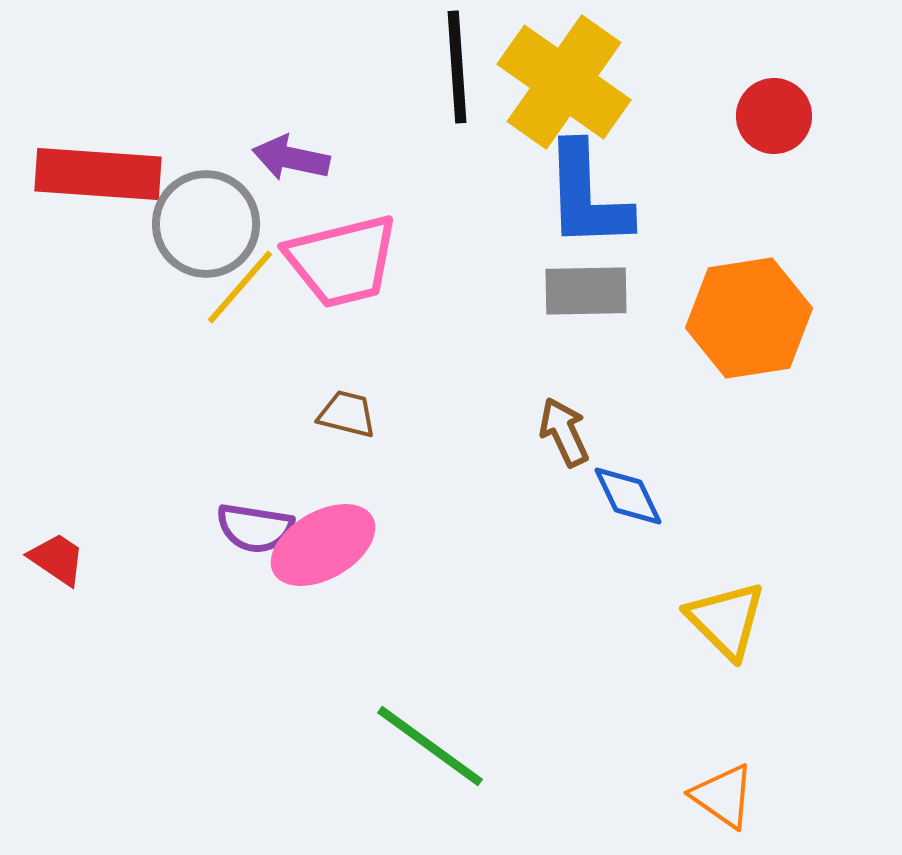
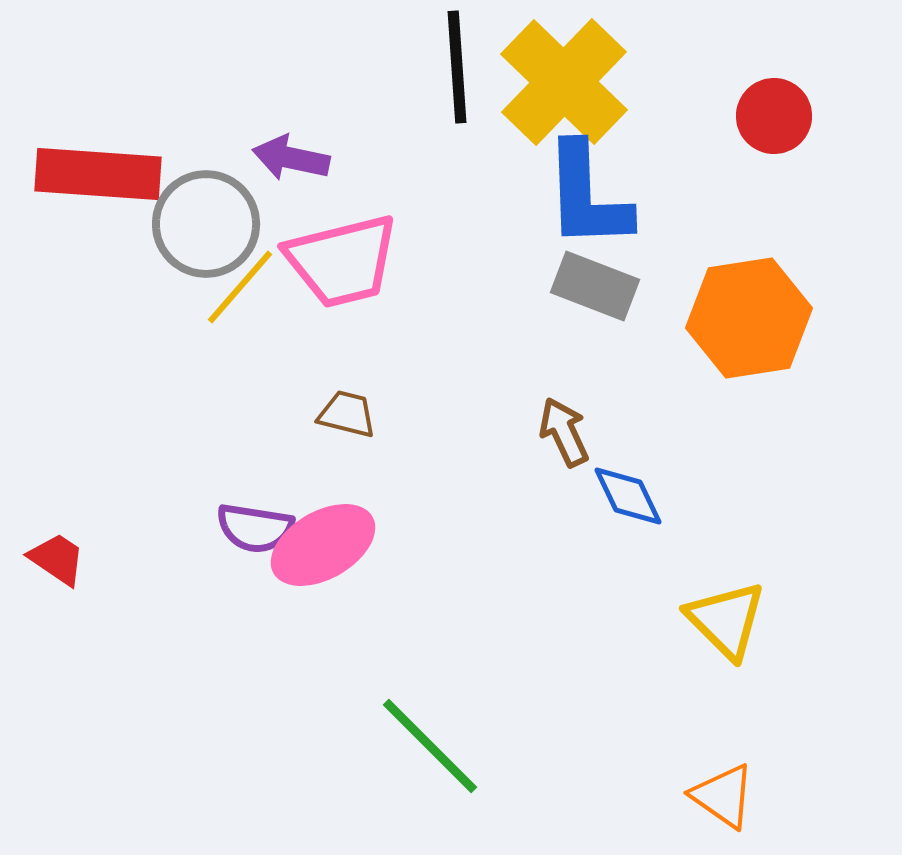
yellow cross: rotated 9 degrees clockwise
gray rectangle: moved 9 px right, 5 px up; rotated 22 degrees clockwise
green line: rotated 9 degrees clockwise
